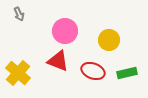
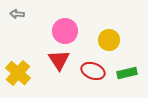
gray arrow: moved 2 px left; rotated 120 degrees clockwise
red triangle: moved 1 px right, 1 px up; rotated 35 degrees clockwise
